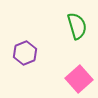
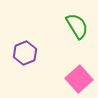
green semicircle: rotated 16 degrees counterclockwise
